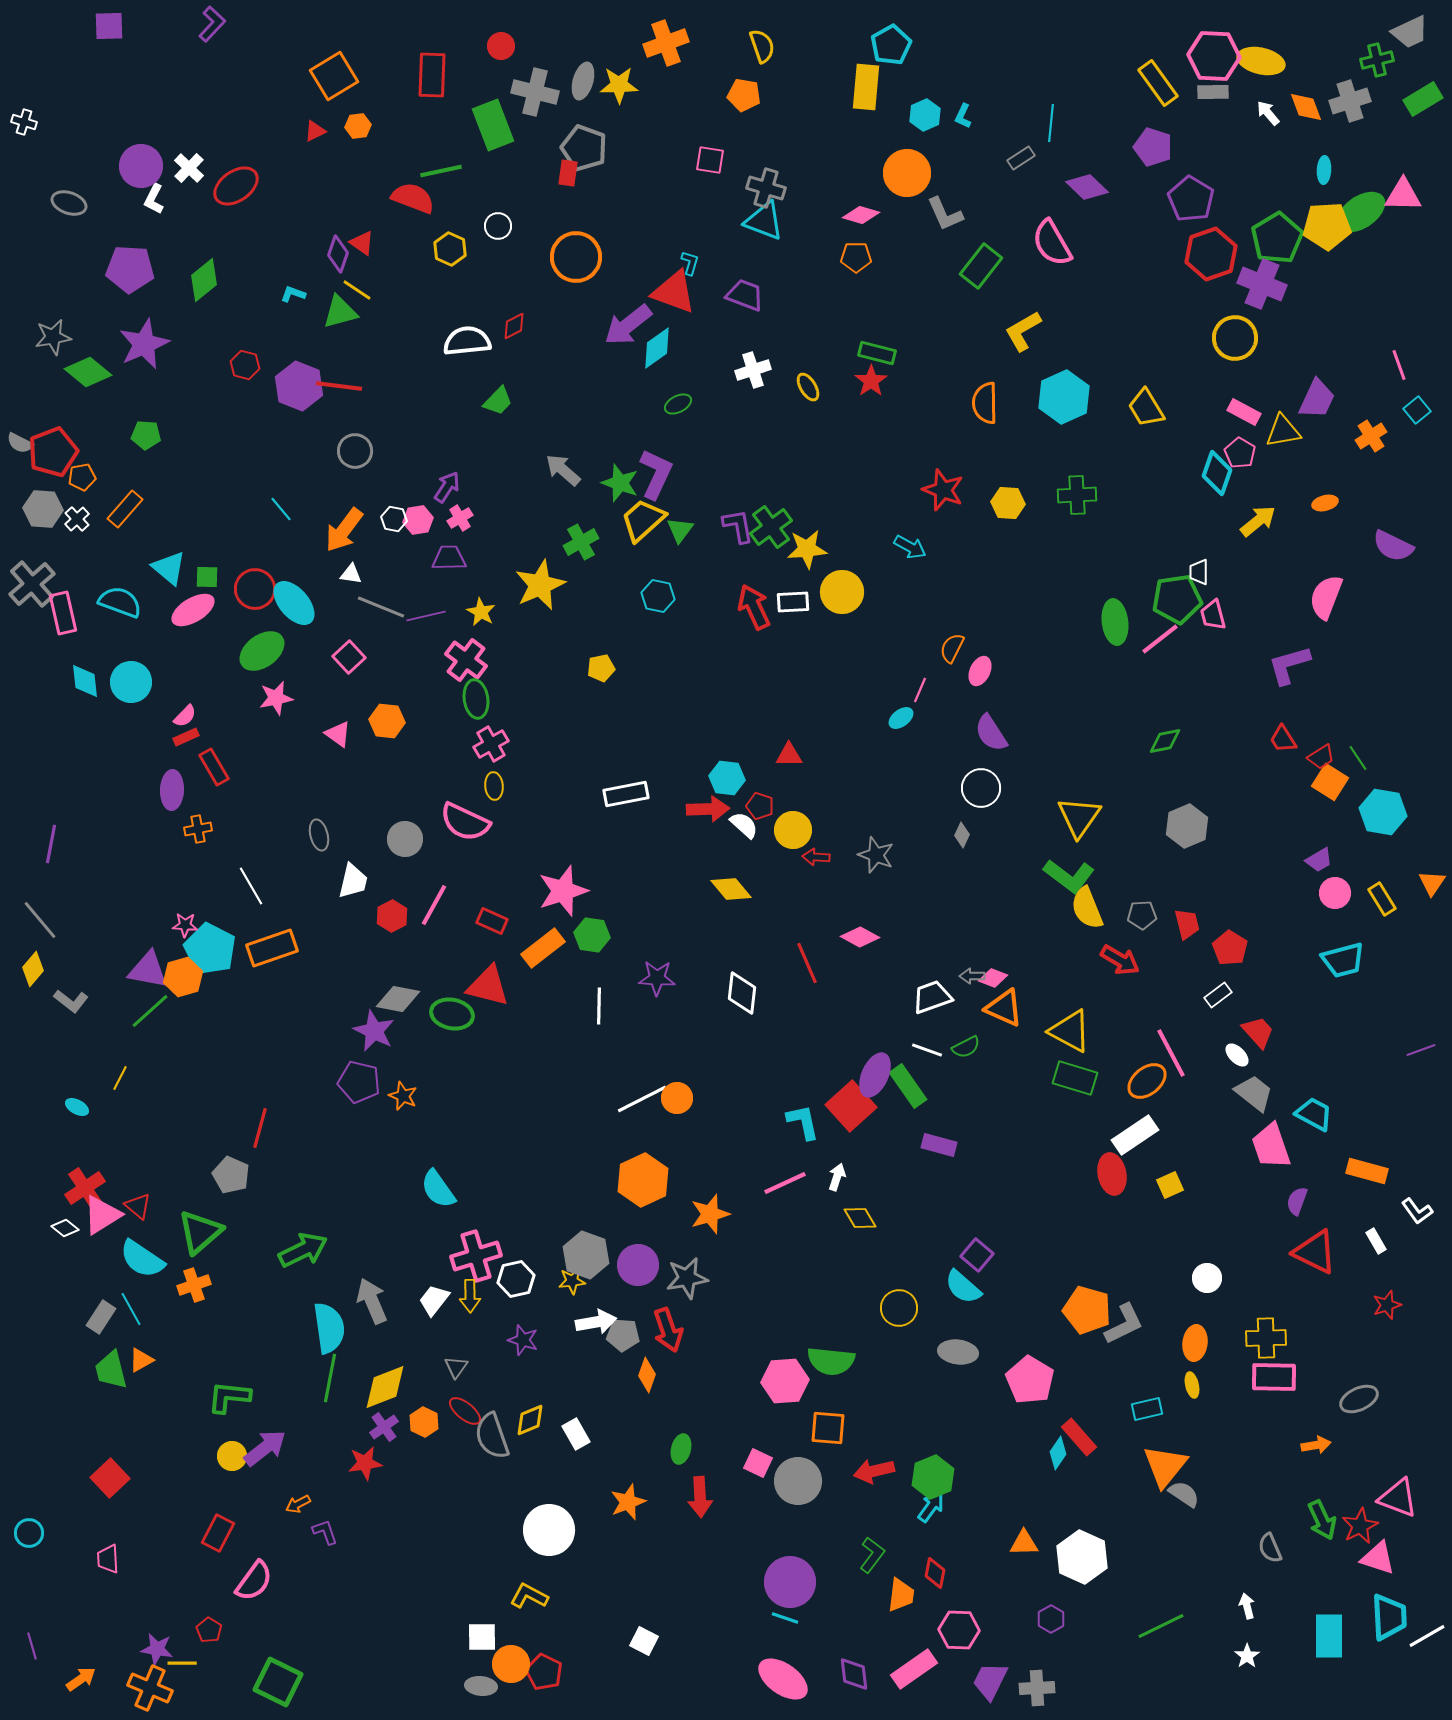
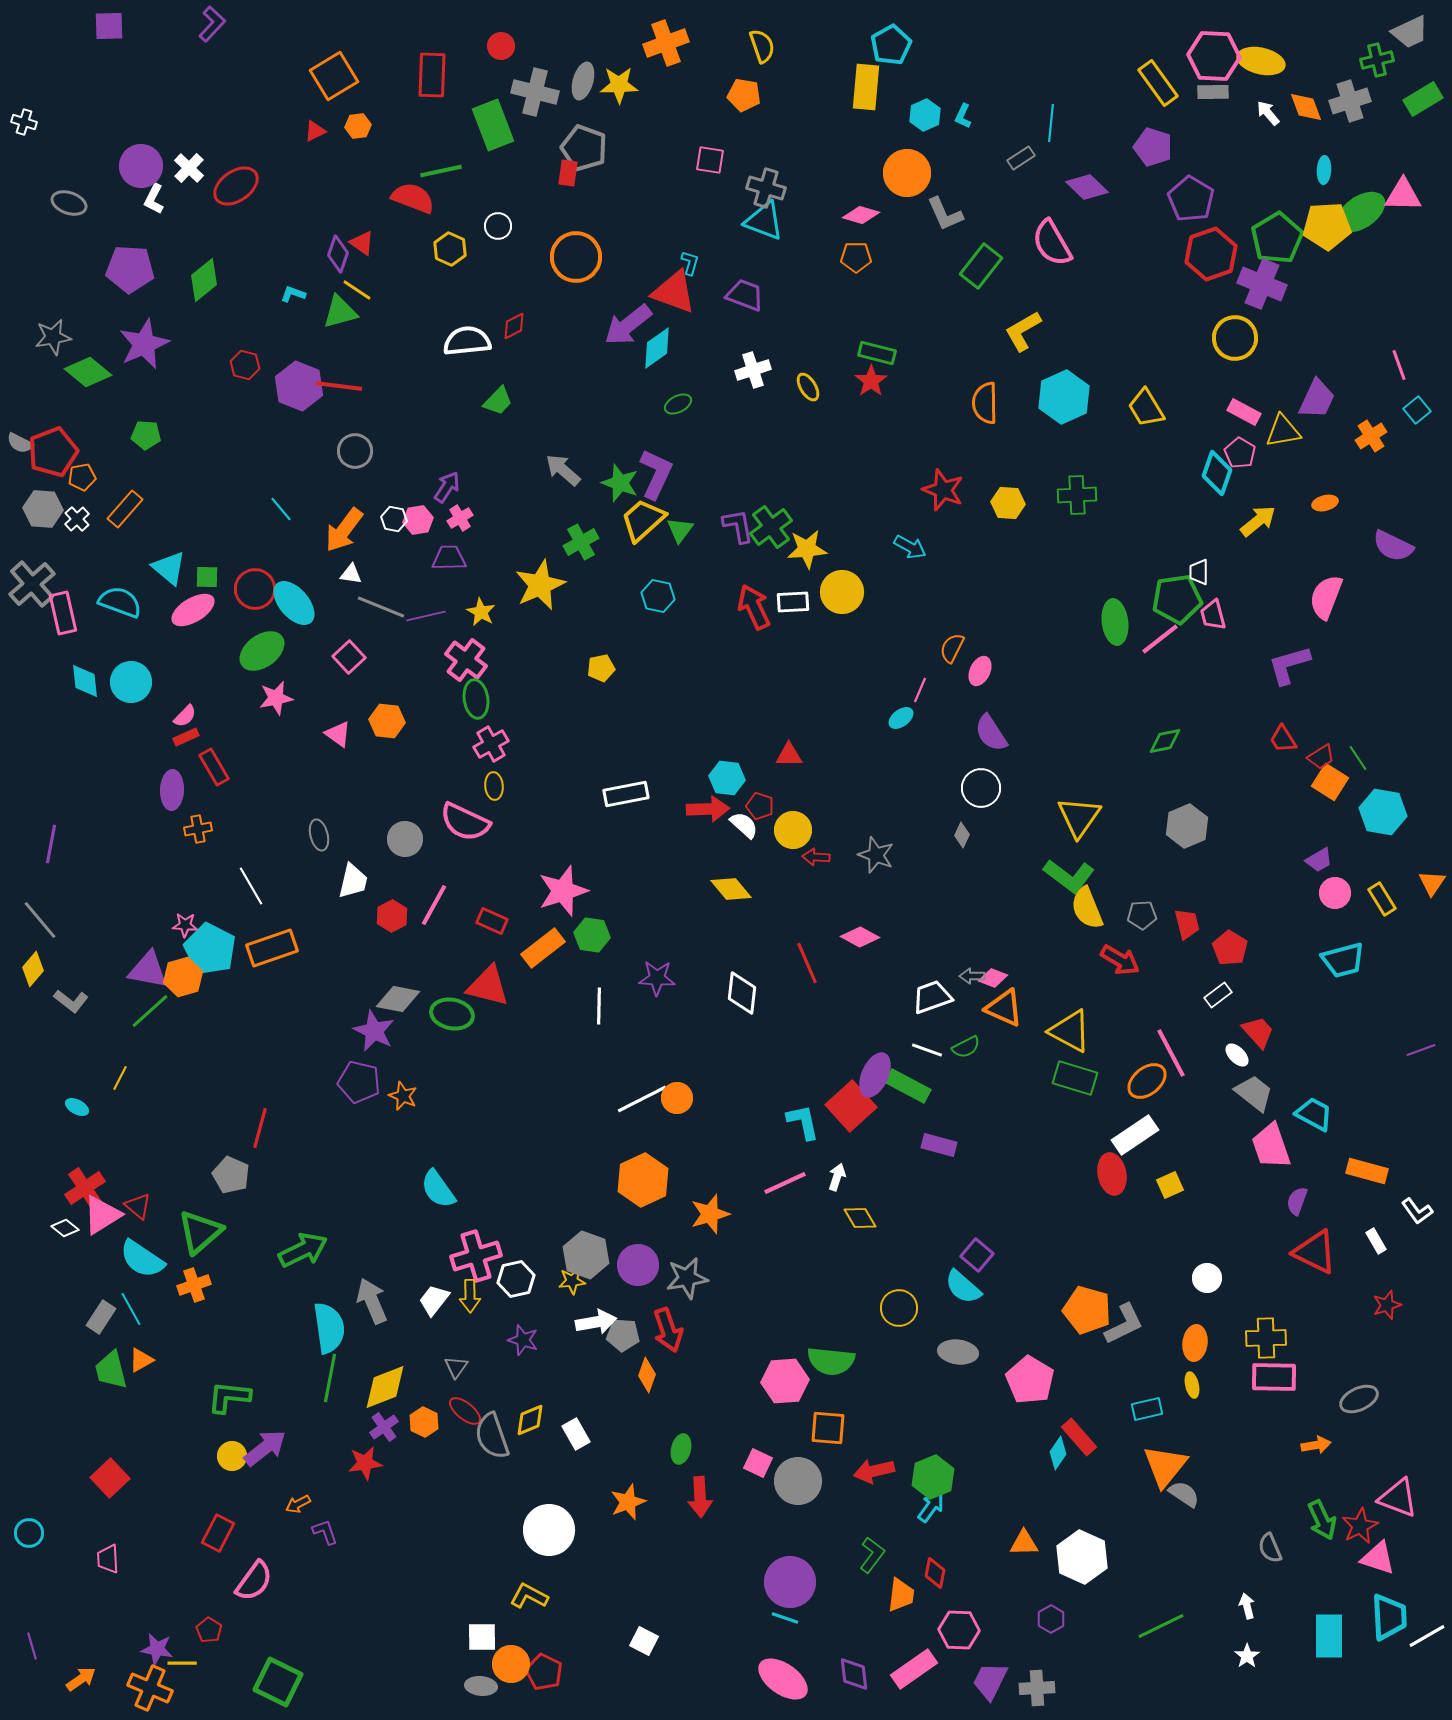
green rectangle at (908, 1086): rotated 27 degrees counterclockwise
